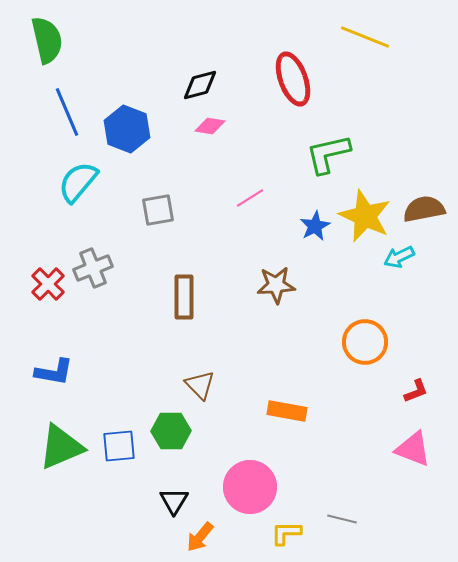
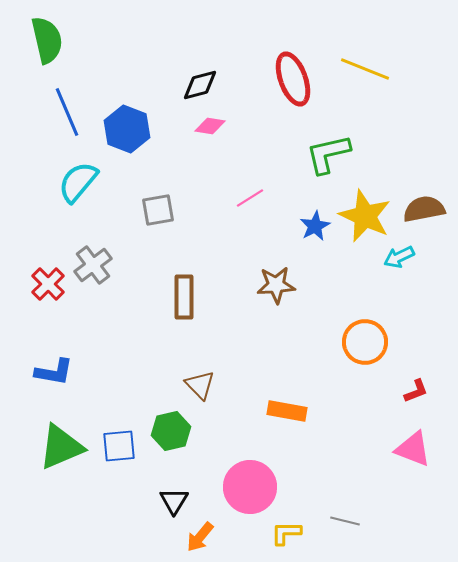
yellow line: moved 32 px down
gray cross: moved 3 px up; rotated 15 degrees counterclockwise
green hexagon: rotated 12 degrees counterclockwise
gray line: moved 3 px right, 2 px down
